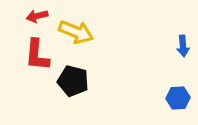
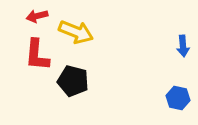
blue hexagon: rotated 15 degrees clockwise
